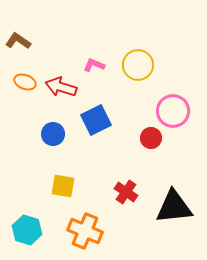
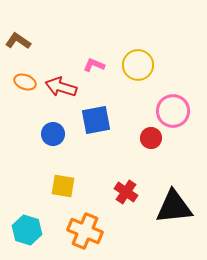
blue square: rotated 16 degrees clockwise
